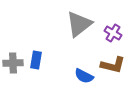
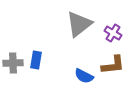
brown L-shape: rotated 20 degrees counterclockwise
